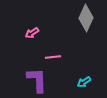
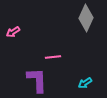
pink arrow: moved 19 px left, 1 px up
cyan arrow: moved 1 px right, 1 px down
